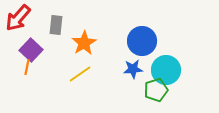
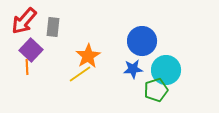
red arrow: moved 6 px right, 3 px down
gray rectangle: moved 3 px left, 2 px down
orange star: moved 4 px right, 13 px down
orange line: rotated 14 degrees counterclockwise
